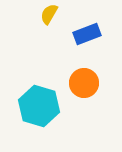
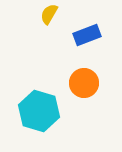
blue rectangle: moved 1 px down
cyan hexagon: moved 5 px down
